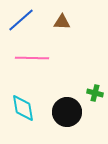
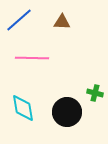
blue line: moved 2 px left
